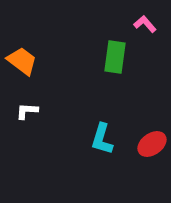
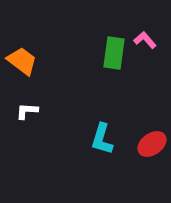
pink L-shape: moved 16 px down
green rectangle: moved 1 px left, 4 px up
